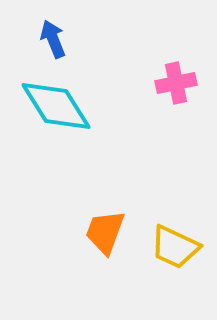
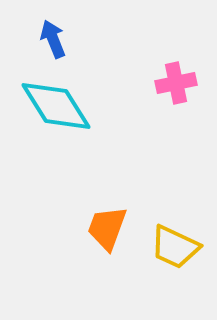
orange trapezoid: moved 2 px right, 4 px up
